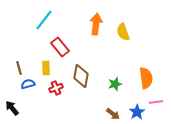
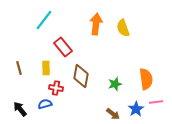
yellow semicircle: moved 4 px up
red rectangle: moved 3 px right
orange semicircle: moved 1 px down
blue semicircle: moved 17 px right, 20 px down
red cross: rotated 32 degrees clockwise
black arrow: moved 8 px right, 1 px down
blue star: moved 1 px left, 3 px up
